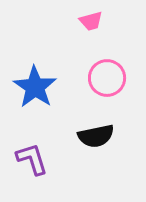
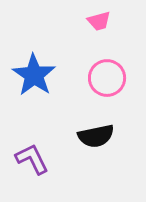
pink trapezoid: moved 8 px right
blue star: moved 1 px left, 12 px up
purple L-shape: rotated 9 degrees counterclockwise
